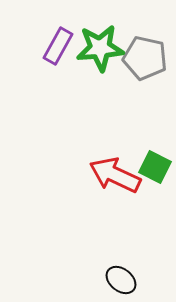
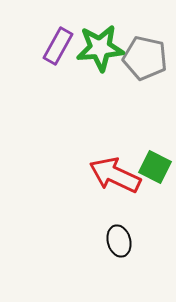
black ellipse: moved 2 px left, 39 px up; rotated 36 degrees clockwise
